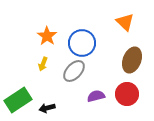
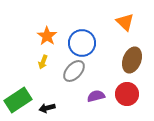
yellow arrow: moved 2 px up
